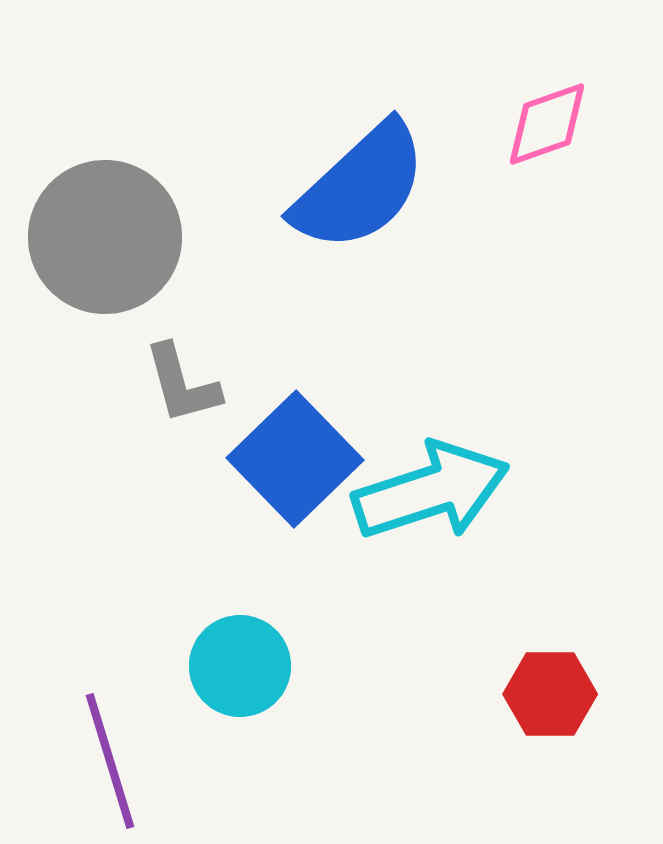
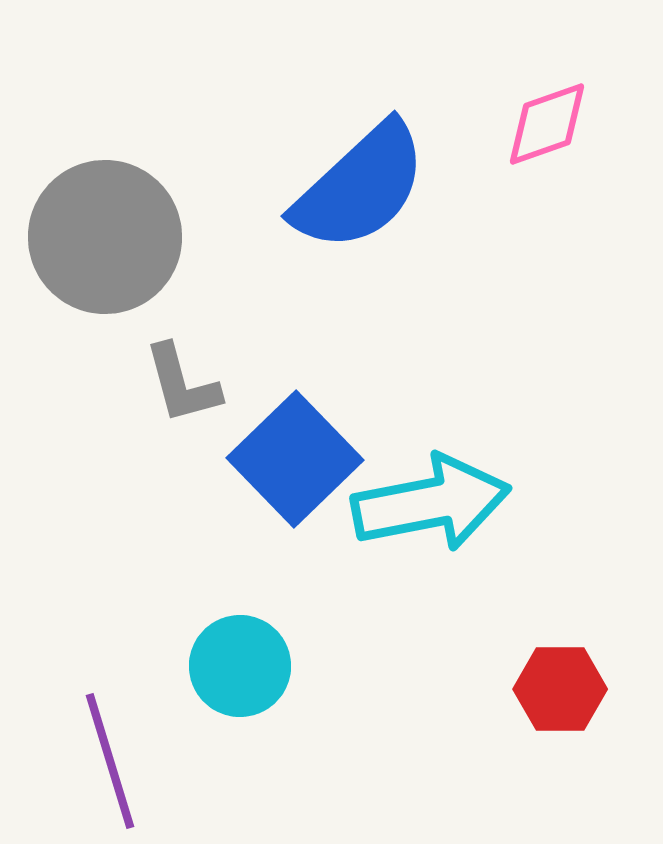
cyan arrow: moved 12 px down; rotated 7 degrees clockwise
red hexagon: moved 10 px right, 5 px up
